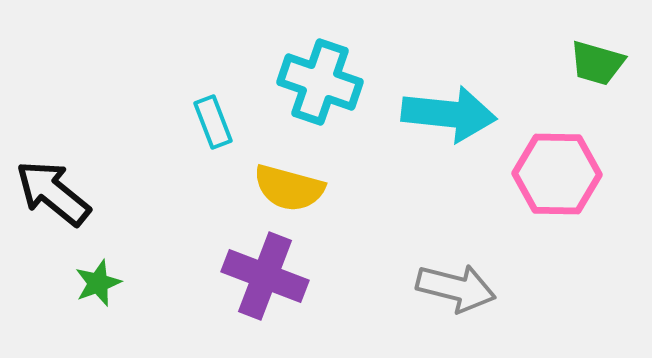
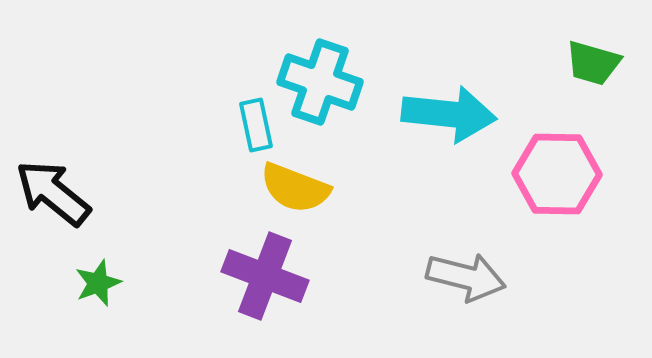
green trapezoid: moved 4 px left
cyan rectangle: moved 43 px right, 3 px down; rotated 9 degrees clockwise
yellow semicircle: moved 6 px right; rotated 6 degrees clockwise
gray arrow: moved 10 px right, 11 px up
